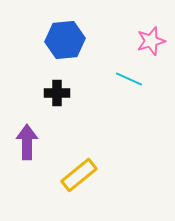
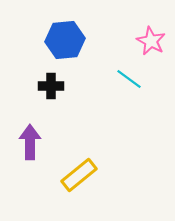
pink star: rotated 28 degrees counterclockwise
cyan line: rotated 12 degrees clockwise
black cross: moved 6 px left, 7 px up
purple arrow: moved 3 px right
